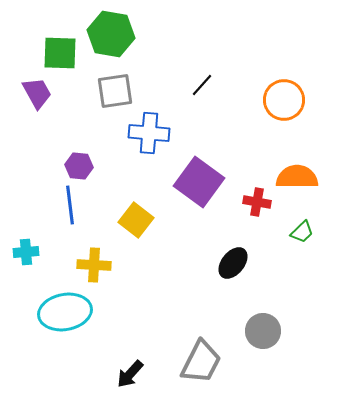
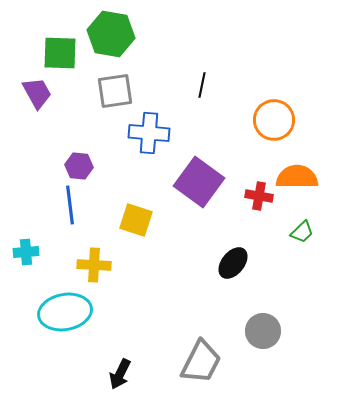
black line: rotated 30 degrees counterclockwise
orange circle: moved 10 px left, 20 px down
red cross: moved 2 px right, 6 px up
yellow square: rotated 20 degrees counterclockwise
black arrow: moved 10 px left; rotated 16 degrees counterclockwise
